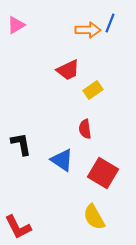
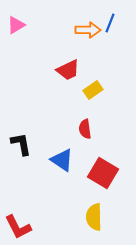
yellow semicircle: rotated 28 degrees clockwise
